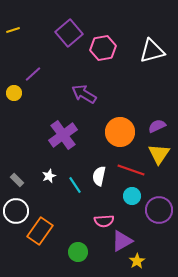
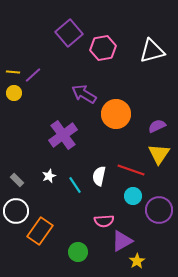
yellow line: moved 42 px down; rotated 24 degrees clockwise
purple line: moved 1 px down
orange circle: moved 4 px left, 18 px up
cyan circle: moved 1 px right
